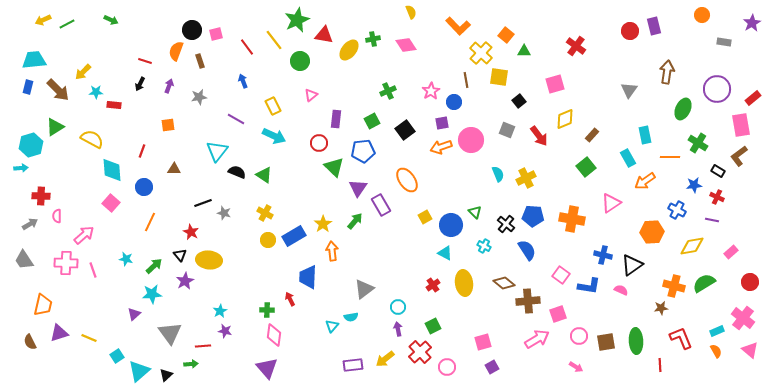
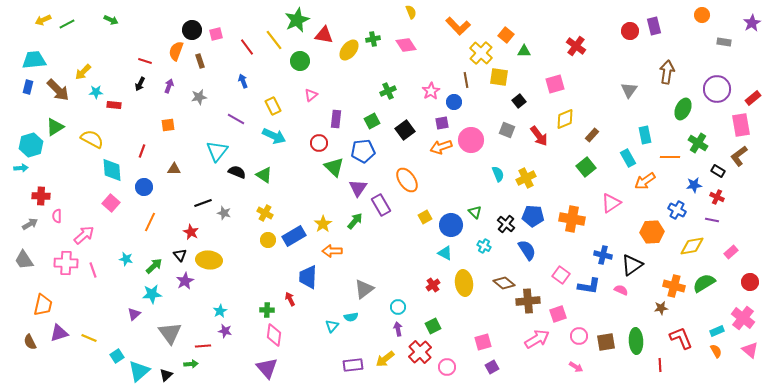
orange arrow at (332, 251): rotated 84 degrees counterclockwise
